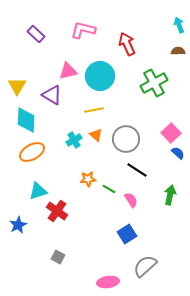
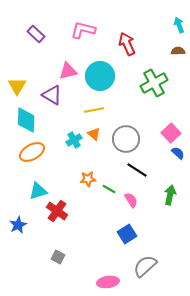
orange triangle: moved 2 px left, 1 px up
